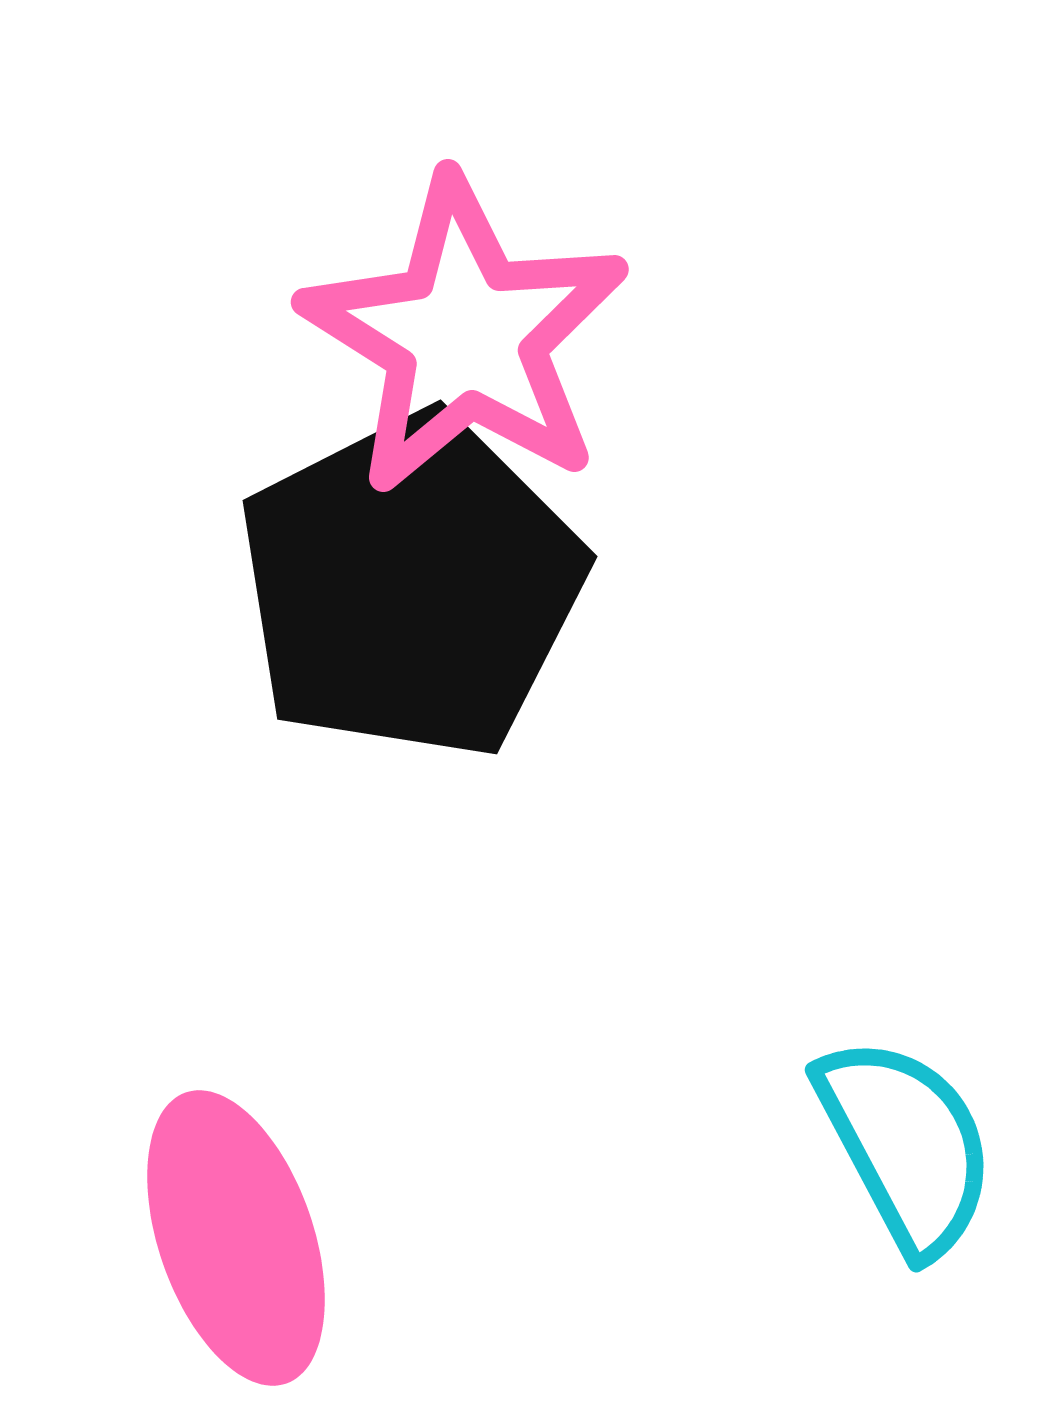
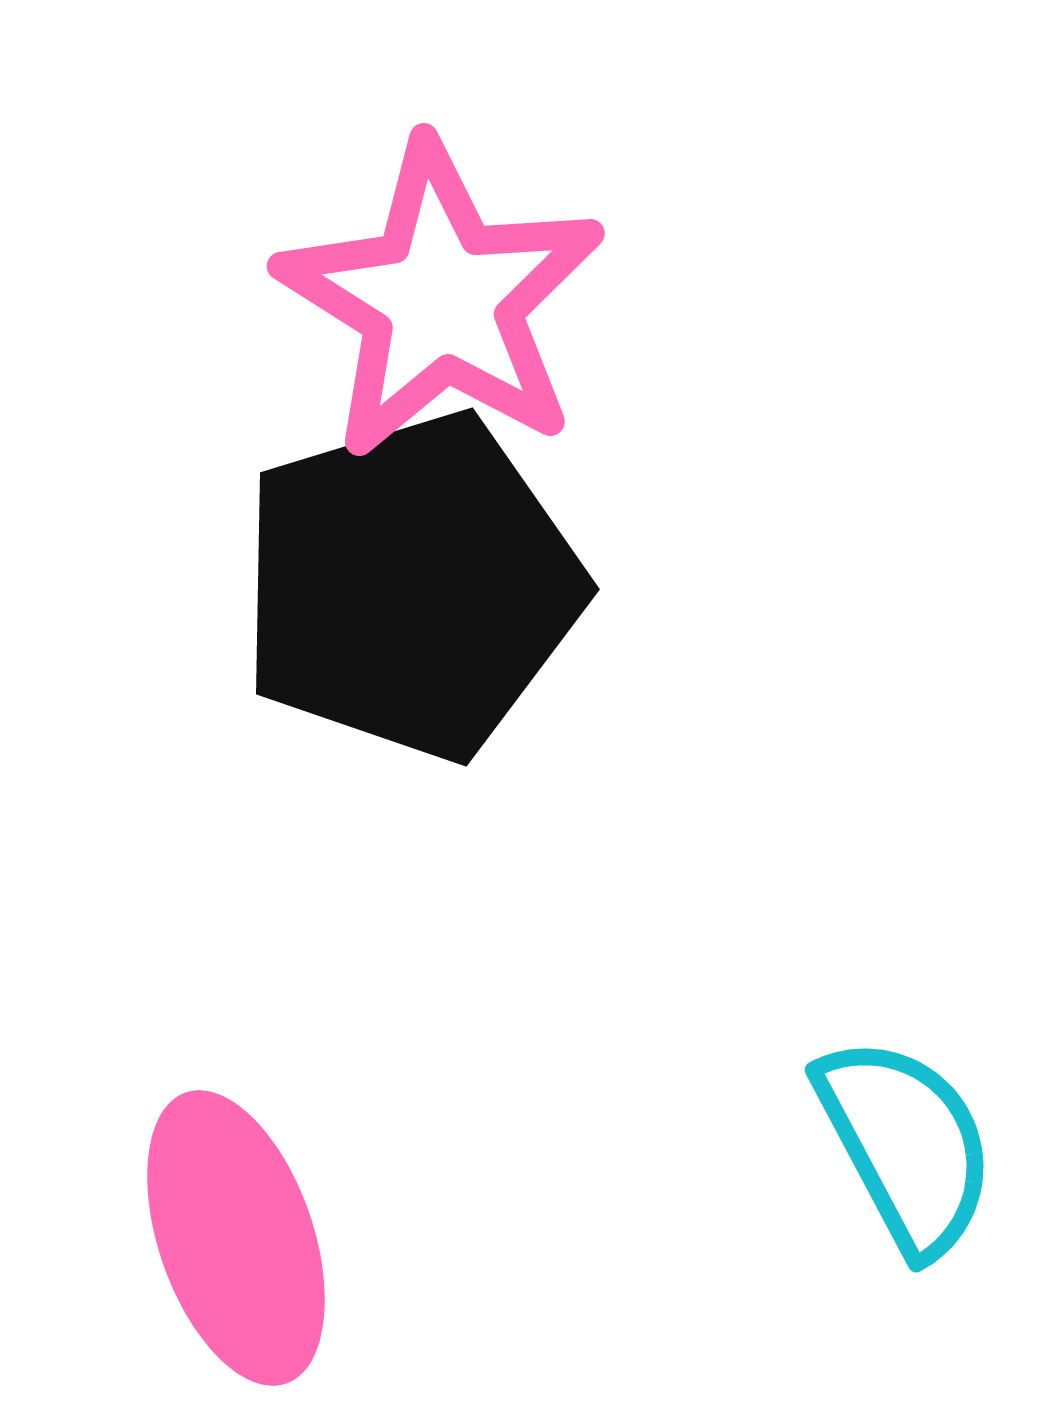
pink star: moved 24 px left, 36 px up
black pentagon: rotated 10 degrees clockwise
